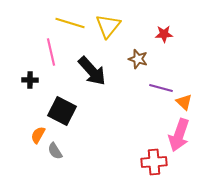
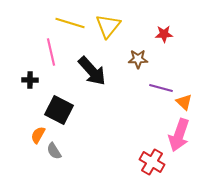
brown star: rotated 18 degrees counterclockwise
black square: moved 3 px left, 1 px up
gray semicircle: moved 1 px left
red cross: moved 2 px left; rotated 35 degrees clockwise
